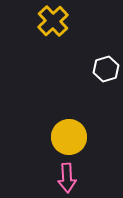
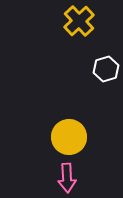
yellow cross: moved 26 px right
